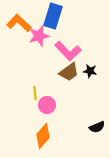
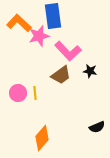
blue rectangle: rotated 25 degrees counterclockwise
brown trapezoid: moved 8 px left, 3 px down
pink circle: moved 29 px left, 12 px up
orange diamond: moved 1 px left, 2 px down
